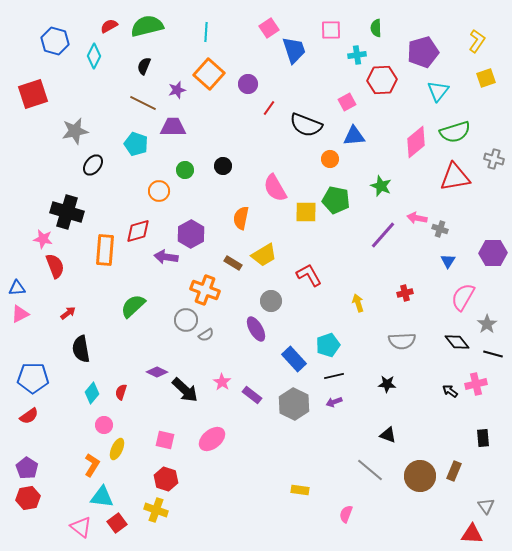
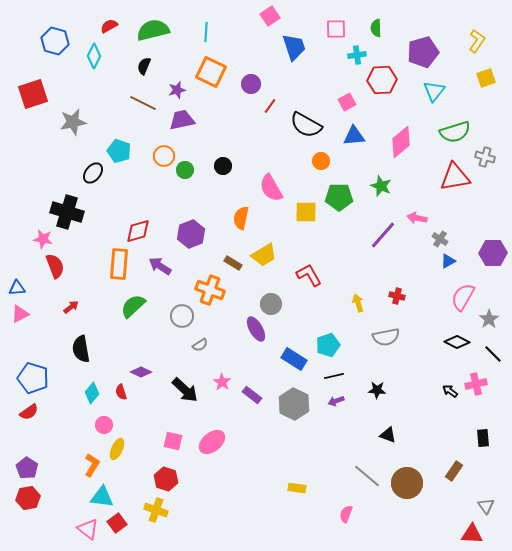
green semicircle at (147, 26): moved 6 px right, 4 px down
pink square at (269, 28): moved 1 px right, 12 px up
pink square at (331, 30): moved 5 px right, 1 px up
blue trapezoid at (294, 50): moved 3 px up
orange square at (209, 74): moved 2 px right, 2 px up; rotated 16 degrees counterclockwise
purple circle at (248, 84): moved 3 px right
cyan triangle at (438, 91): moved 4 px left
red line at (269, 108): moved 1 px right, 2 px up
black semicircle at (306, 125): rotated 8 degrees clockwise
purple trapezoid at (173, 127): moved 9 px right, 7 px up; rotated 12 degrees counterclockwise
gray star at (75, 131): moved 2 px left, 9 px up
pink diamond at (416, 142): moved 15 px left
cyan pentagon at (136, 144): moved 17 px left, 7 px down
orange circle at (330, 159): moved 9 px left, 2 px down
gray cross at (494, 159): moved 9 px left, 2 px up
black ellipse at (93, 165): moved 8 px down
pink semicircle at (275, 188): moved 4 px left
orange circle at (159, 191): moved 5 px right, 35 px up
green pentagon at (336, 200): moved 3 px right, 3 px up; rotated 12 degrees counterclockwise
gray cross at (440, 229): moved 10 px down; rotated 14 degrees clockwise
purple hexagon at (191, 234): rotated 8 degrees clockwise
orange rectangle at (105, 250): moved 14 px right, 14 px down
purple arrow at (166, 257): moved 6 px left, 9 px down; rotated 25 degrees clockwise
blue triangle at (448, 261): rotated 28 degrees clockwise
orange cross at (205, 290): moved 5 px right
red cross at (405, 293): moved 8 px left, 3 px down; rotated 28 degrees clockwise
gray circle at (271, 301): moved 3 px down
red arrow at (68, 313): moved 3 px right, 6 px up
gray circle at (186, 320): moved 4 px left, 4 px up
gray star at (487, 324): moved 2 px right, 5 px up
gray semicircle at (206, 335): moved 6 px left, 10 px down
gray semicircle at (402, 341): moved 16 px left, 4 px up; rotated 8 degrees counterclockwise
black diamond at (457, 342): rotated 25 degrees counterclockwise
black line at (493, 354): rotated 30 degrees clockwise
blue rectangle at (294, 359): rotated 15 degrees counterclockwise
purple diamond at (157, 372): moved 16 px left
blue pentagon at (33, 378): rotated 16 degrees clockwise
black star at (387, 384): moved 10 px left, 6 px down
red semicircle at (121, 392): rotated 35 degrees counterclockwise
purple arrow at (334, 402): moved 2 px right, 1 px up
red semicircle at (29, 416): moved 4 px up
pink ellipse at (212, 439): moved 3 px down
pink square at (165, 440): moved 8 px right, 1 px down
gray line at (370, 470): moved 3 px left, 6 px down
brown rectangle at (454, 471): rotated 12 degrees clockwise
brown circle at (420, 476): moved 13 px left, 7 px down
yellow rectangle at (300, 490): moved 3 px left, 2 px up
pink triangle at (81, 527): moved 7 px right, 2 px down
